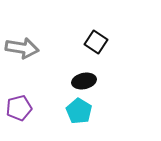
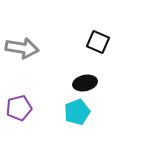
black square: moved 2 px right; rotated 10 degrees counterclockwise
black ellipse: moved 1 px right, 2 px down
cyan pentagon: moved 2 px left, 1 px down; rotated 20 degrees clockwise
